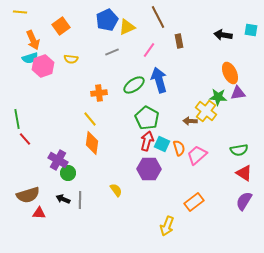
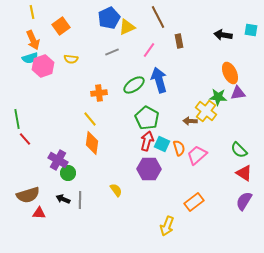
yellow line at (20, 12): moved 12 px right; rotated 72 degrees clockwise
blue pentagon at (107, 20): moved 2 px right, 2 px up
green semicircle at (239, 150): rotated 54 degrees clockwise
